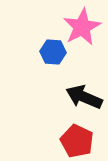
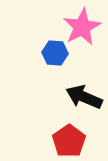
blue hexagon: moved 2 px right, 1 px down
red pentagon: moved 8 px left; rotated 12 degrees clockwise
